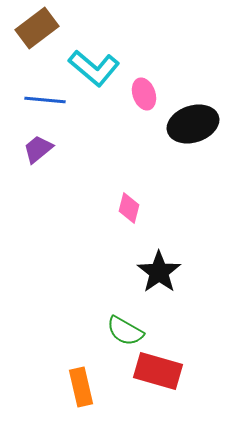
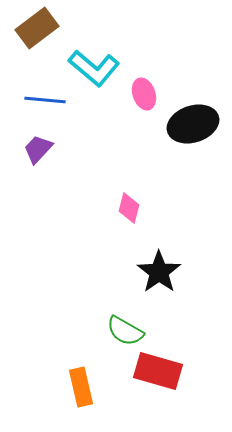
purple trapezoid: rotated 8 degrees counterclockwise
